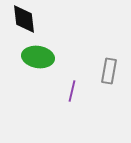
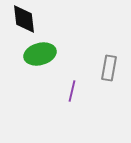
green ellipse: moved 2 px right, 3 px up; rotated 24 degrees counterclockwise
gray rectangle: moved 3 px up
